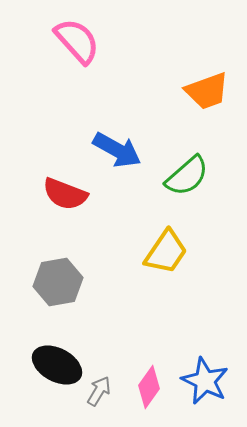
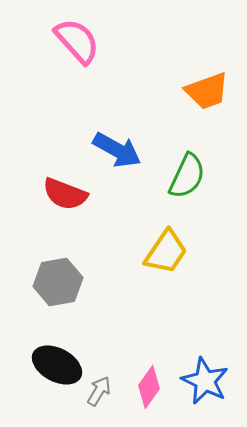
green semicircle: rotated 24 degrees counterclockwise
